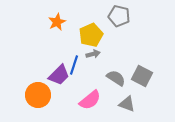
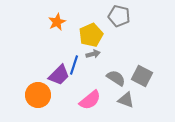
gray triangle: moved 1 px left, 4 px up
